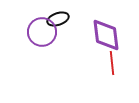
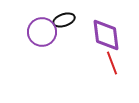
black ellipse: moved 6 px right, 1 px down
red line: rotated 15 degrees counterclockwise
